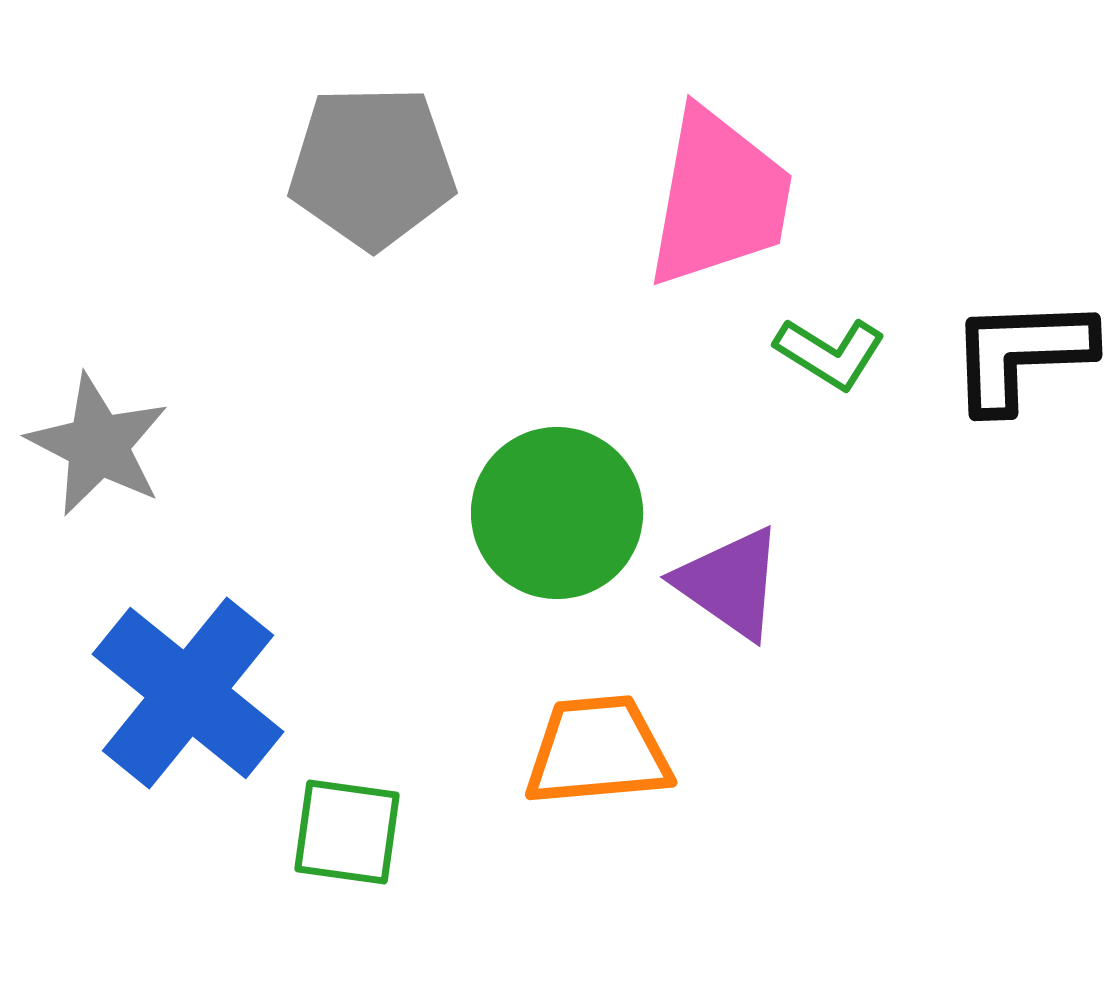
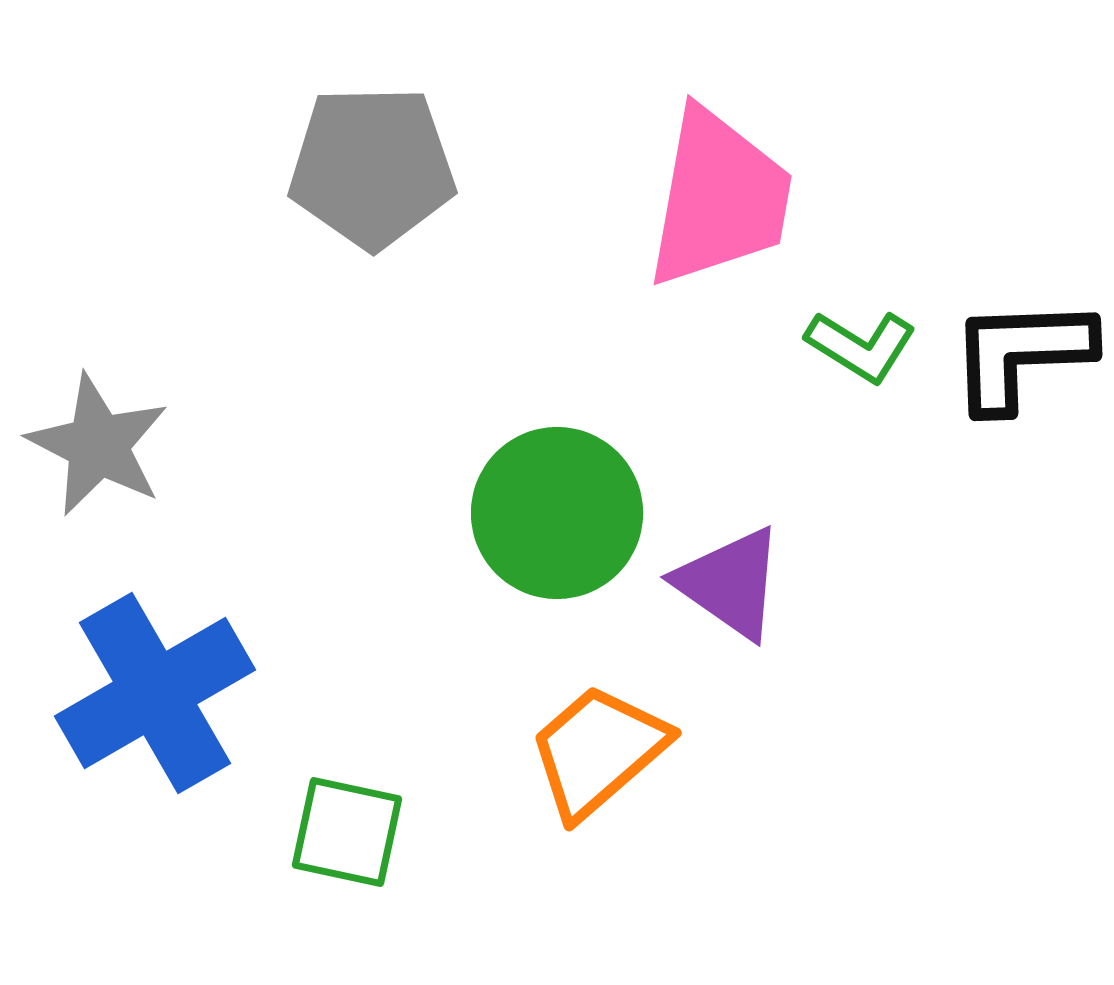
green L-shape: moved 31 px right, 7 px up
blue cross: moved 33 px left; rotated 21 degrees clockwise
orange trapezoid: rotated 36 degrees counterclockwise
green square: rotated 4 degrees clockwise
